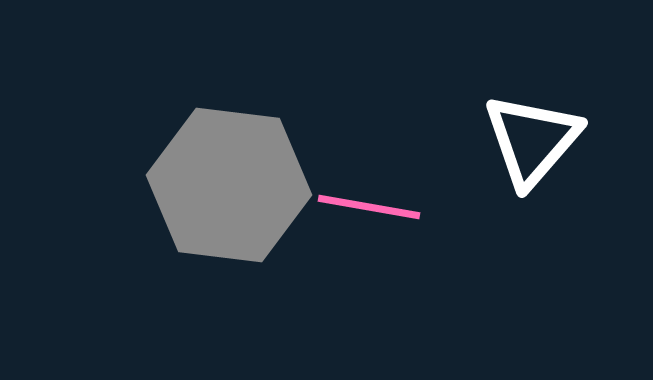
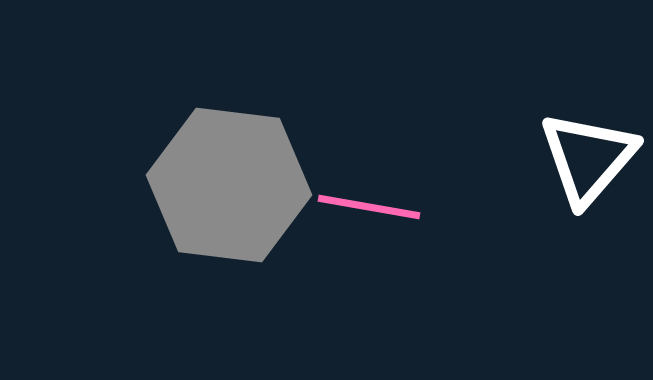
white triangle: moved 56 px right, 18 px down
